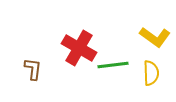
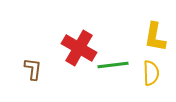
yellow L-shape: rotated 64 degrees clockwise
